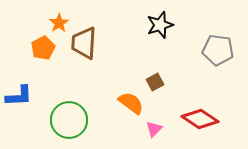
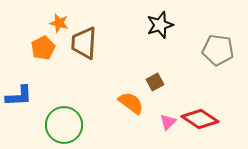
orange star: rotated 24 degrees counterclockwise
green circle: moved 5 px left, 5 px down
pink triangle: moved 14 px right, 7 px up
